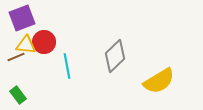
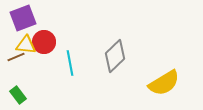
purple square: moved 1 px right
cyan line: moved 3 px right, 3 px up
yellow semicircle: moved 5 px right, 2 px down
